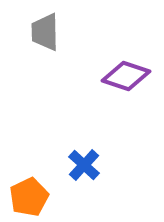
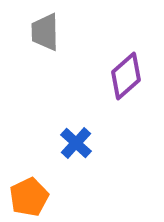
purple diamond: rotated 60 degrees counterclockwise
blue cross: moved 8 px left, 22 px up
